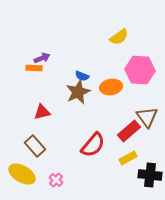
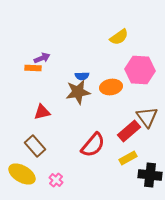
orange rectangle: moved 1 px left
blue semicircle: rotated 24 degrees counterclockwise
brown star: rotated 15 degrees clockwise
